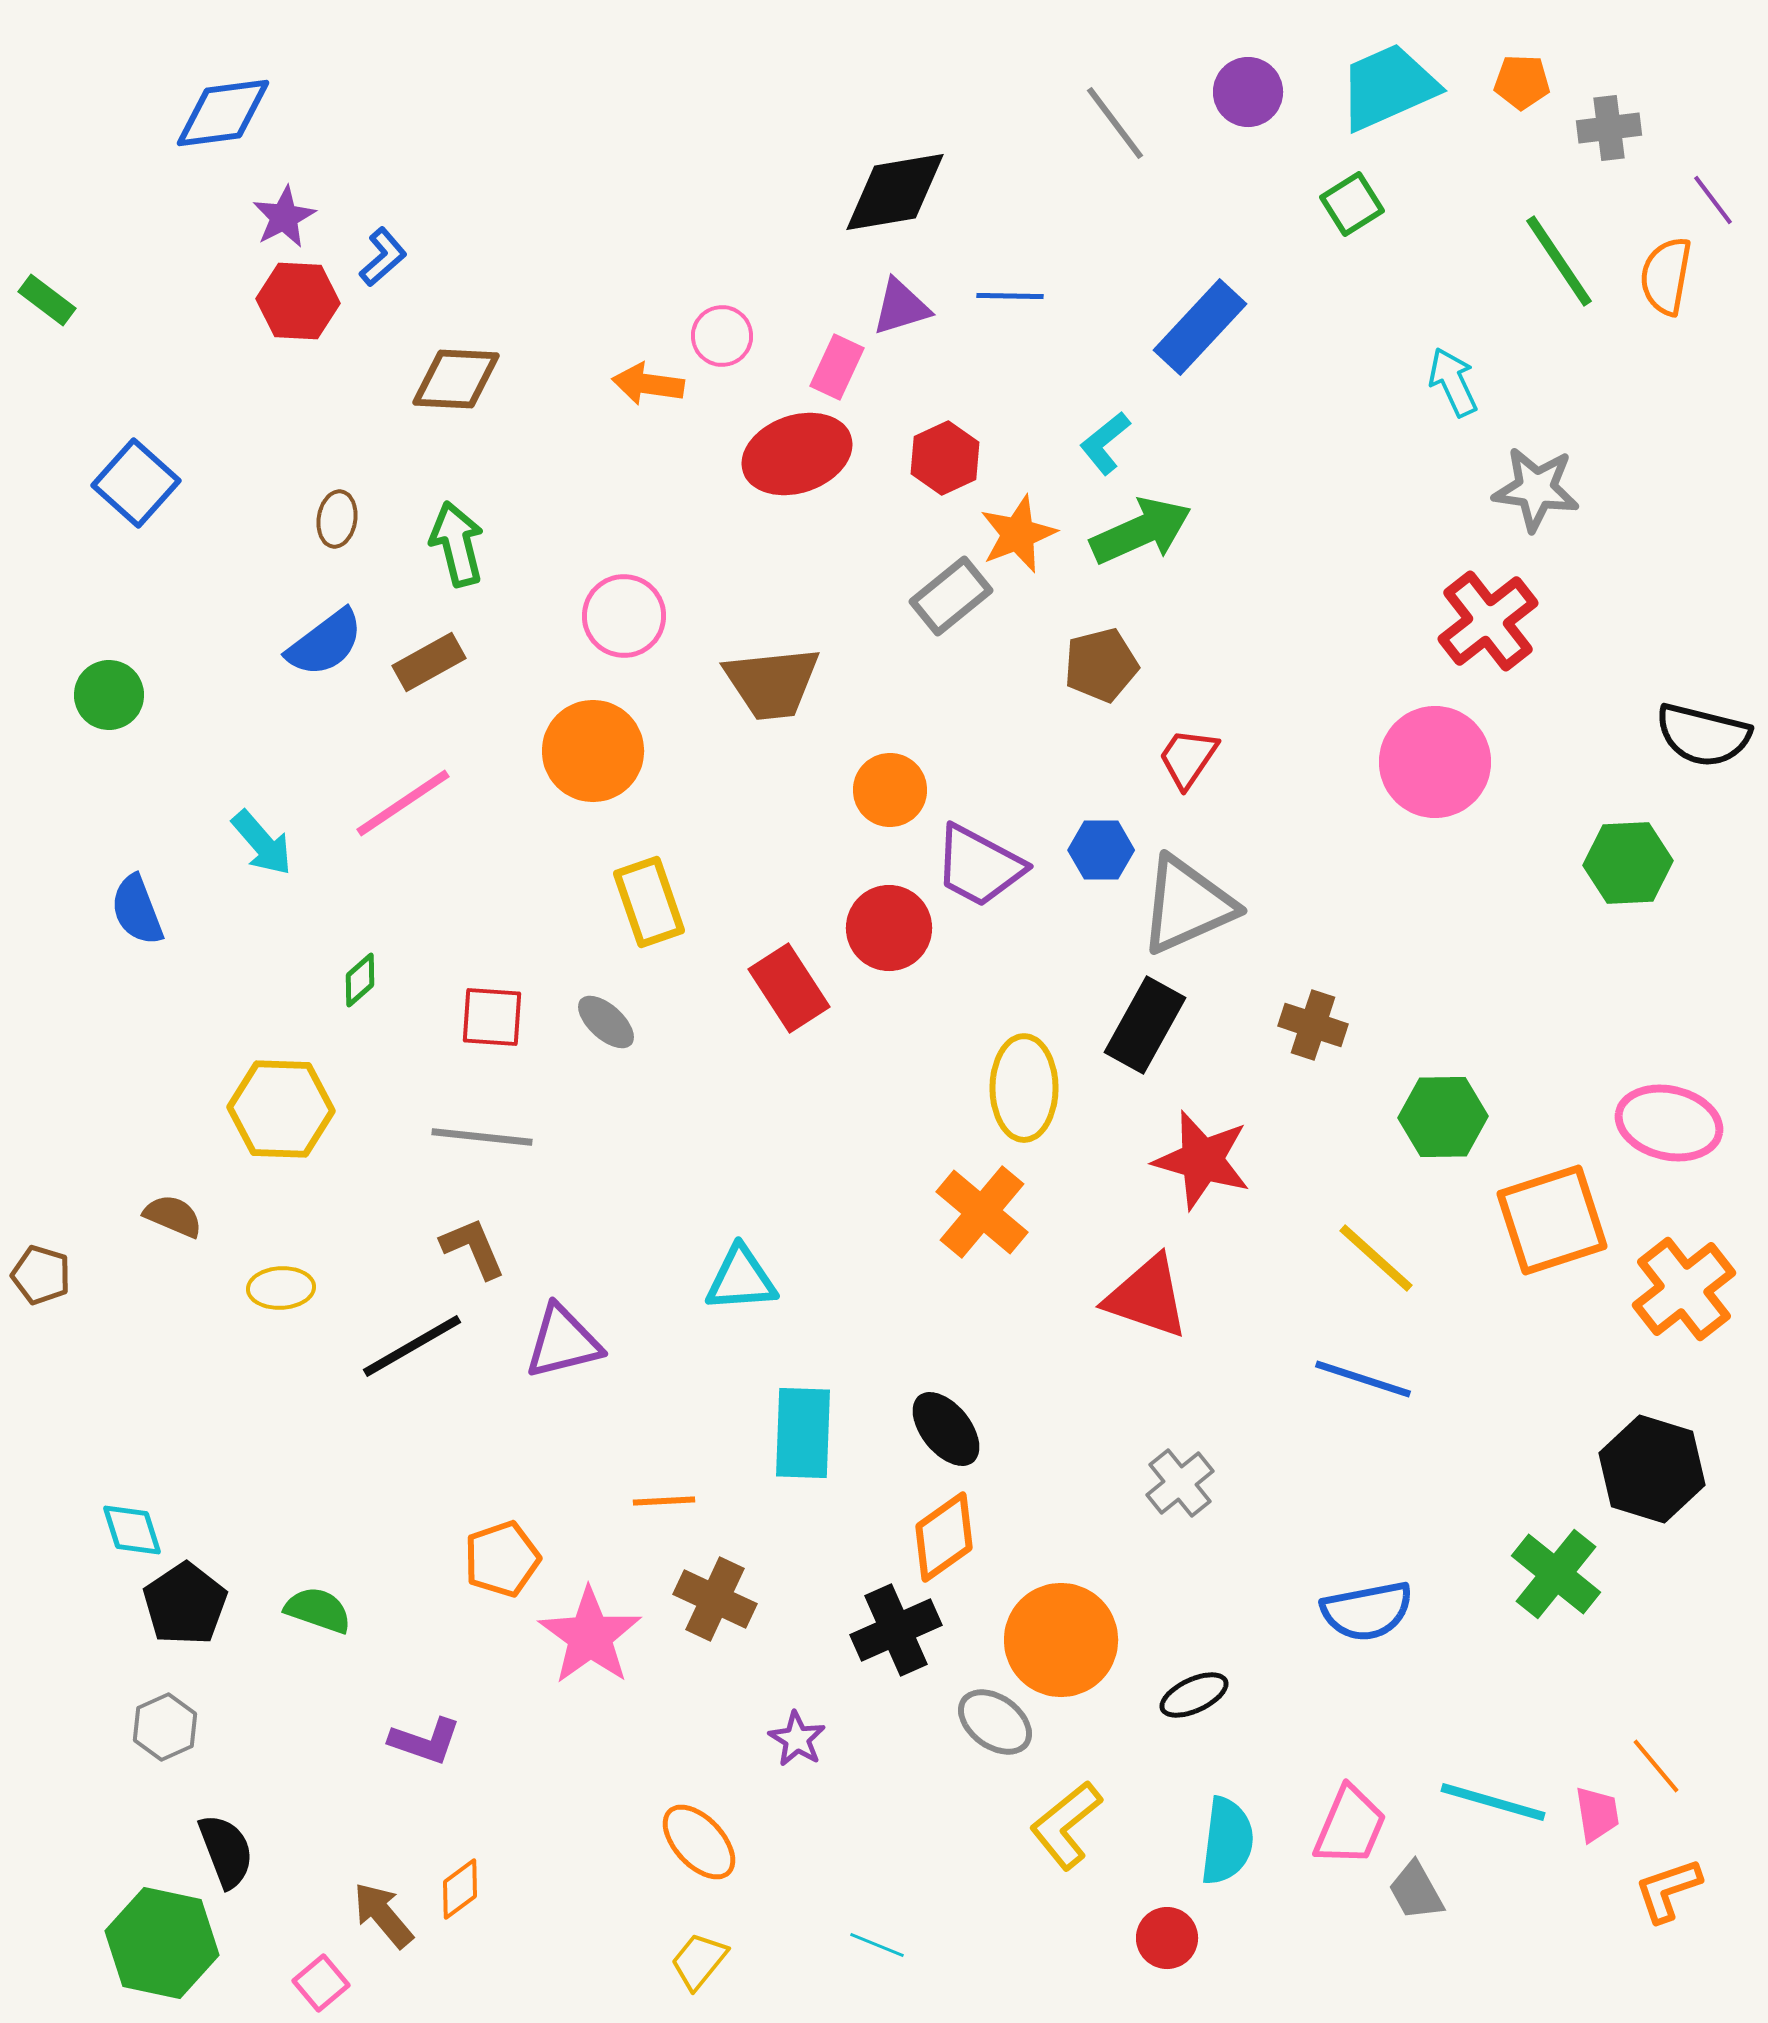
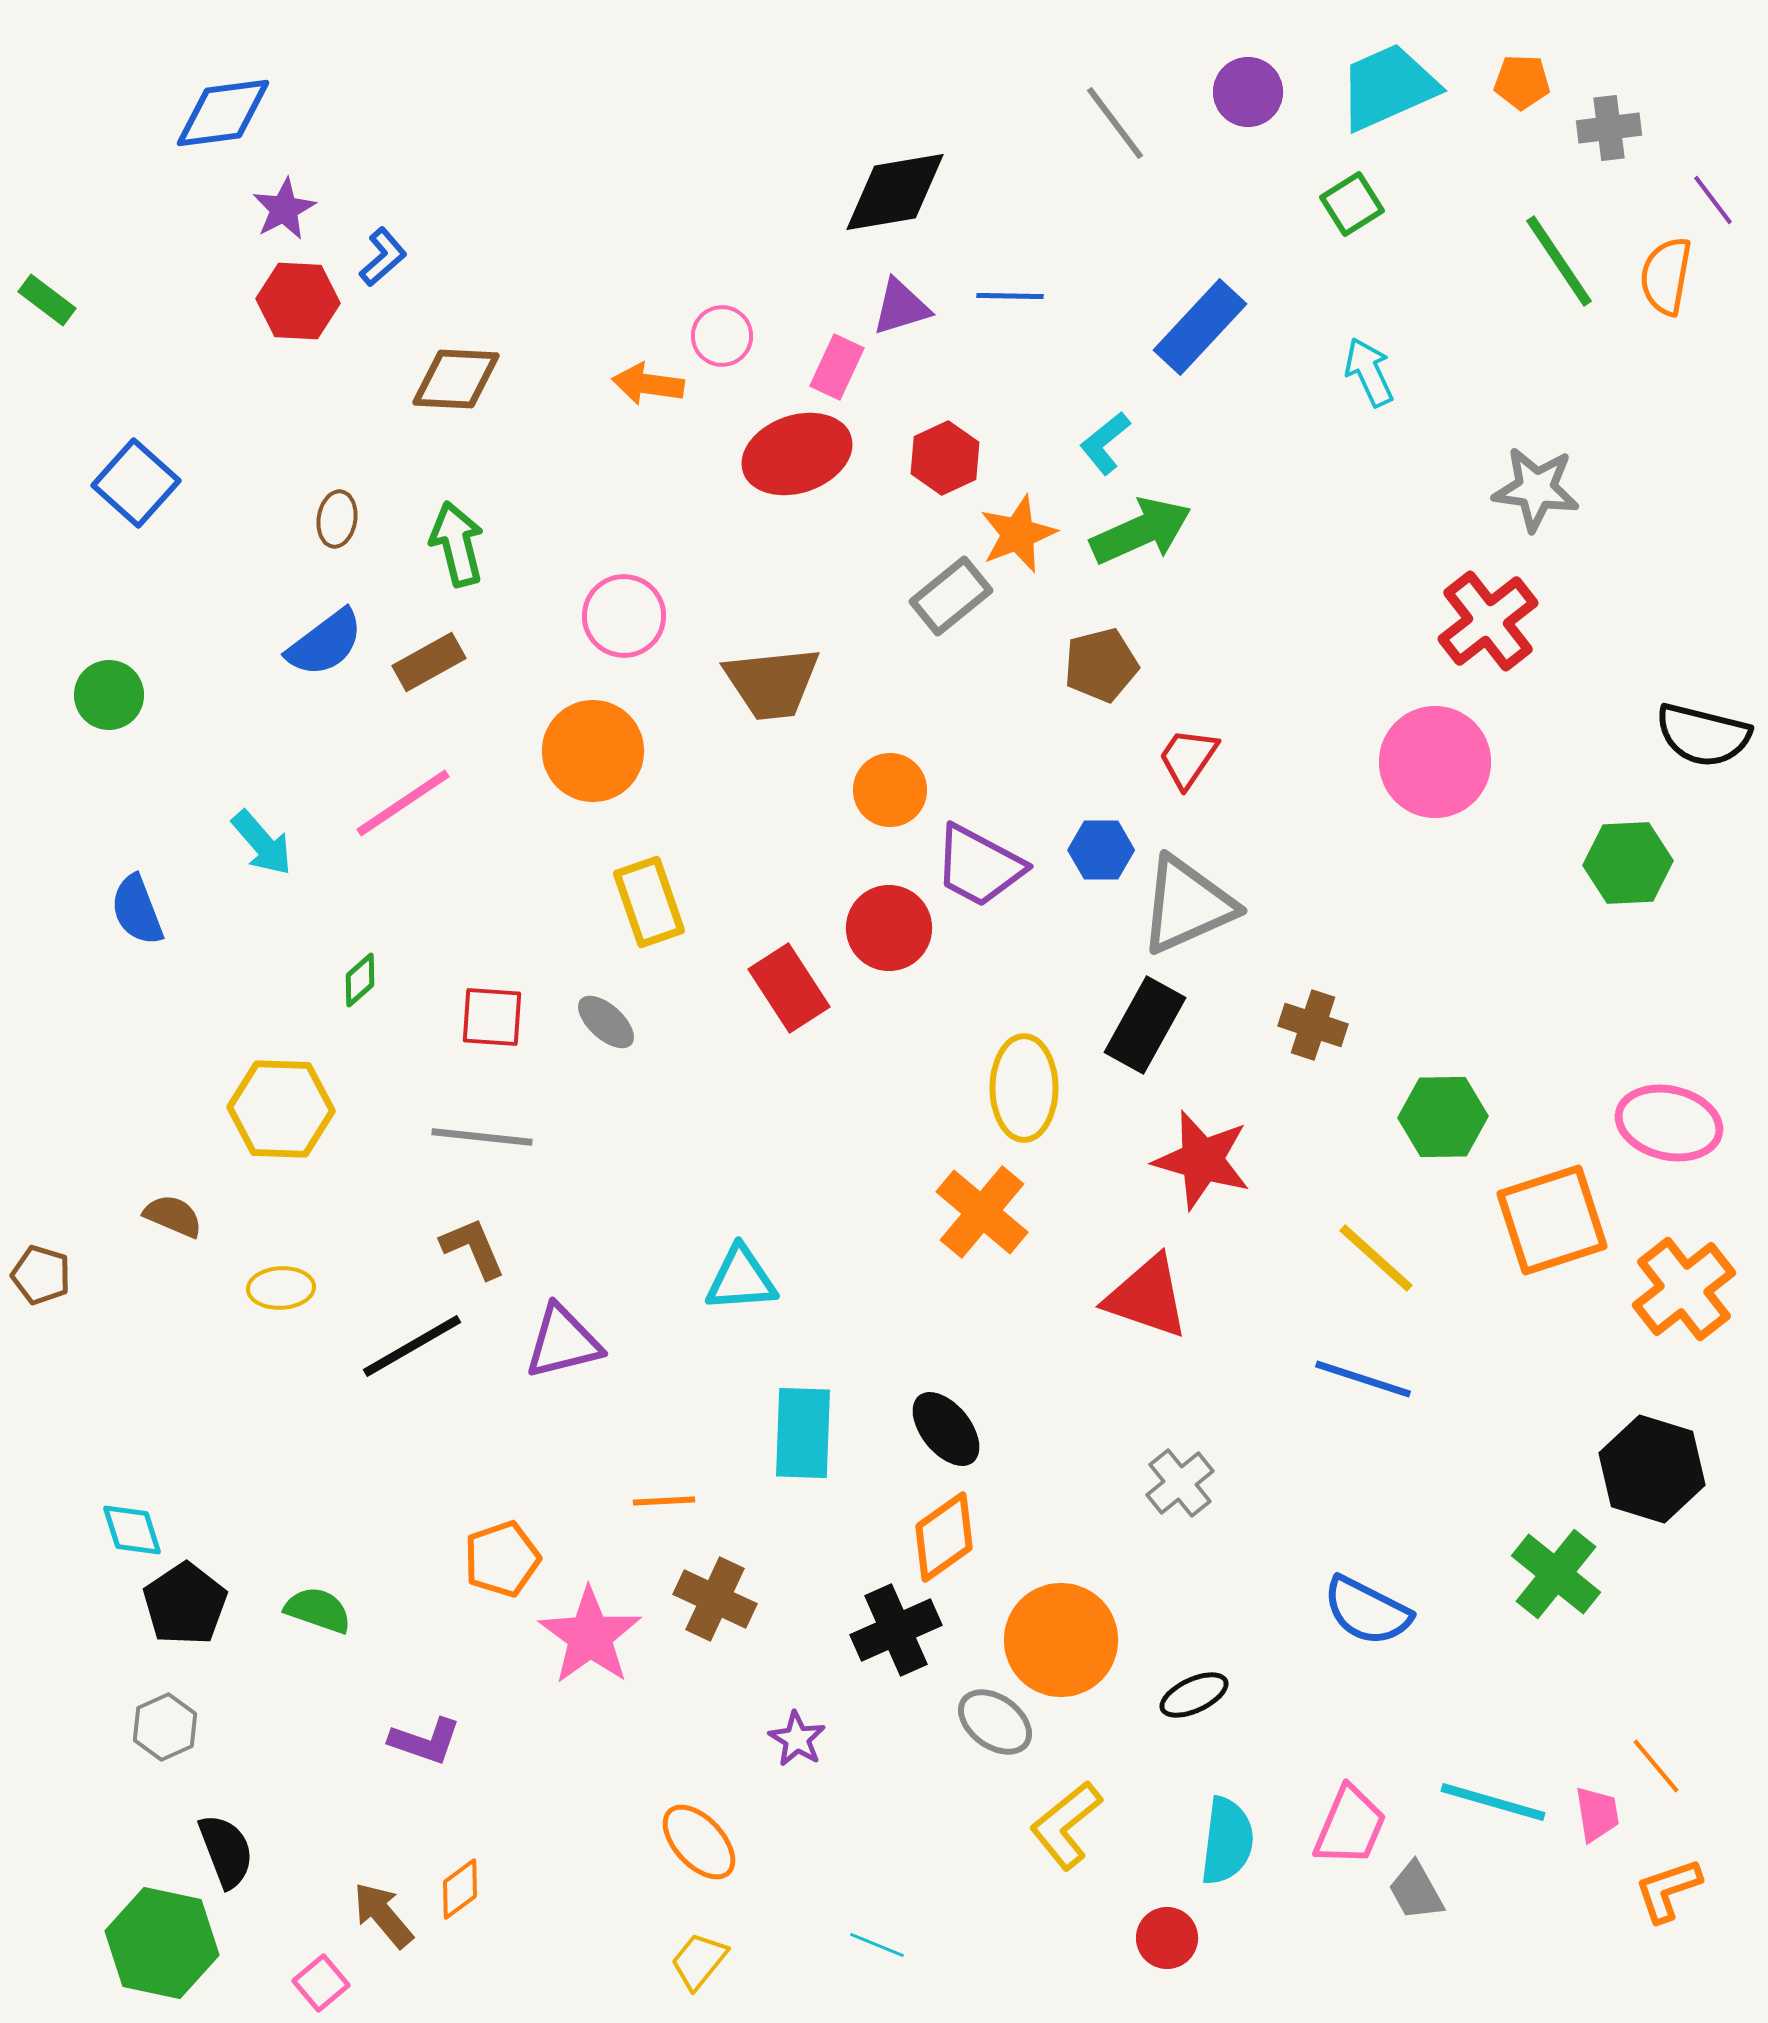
purple star at (284, 217): moved 8 px up
cyan arrow at (1453, 382): moved 84 px left, 10 px up
blue semicircle at (1367, 1611): rotated 38 degrees clockwise
